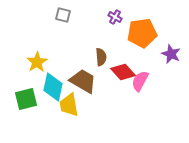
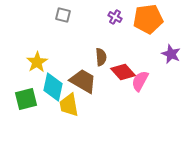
orange pentagon: moved 6 px right, 14 px up
